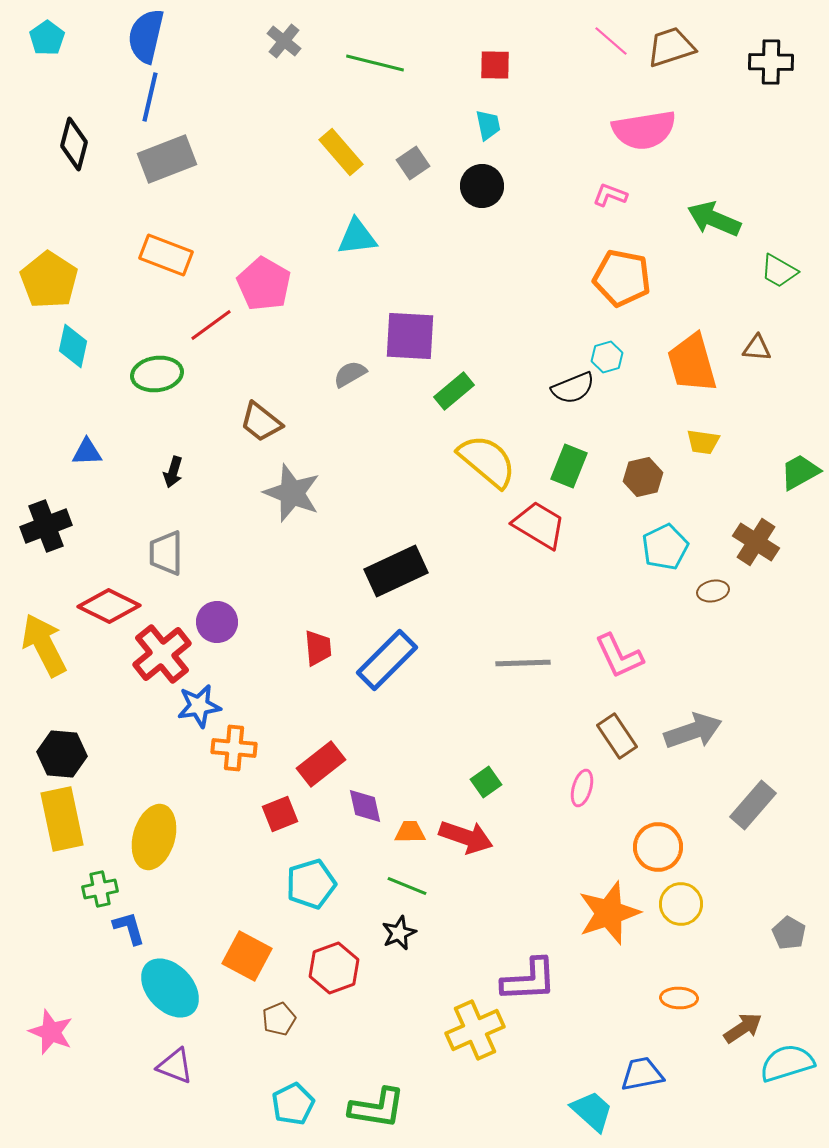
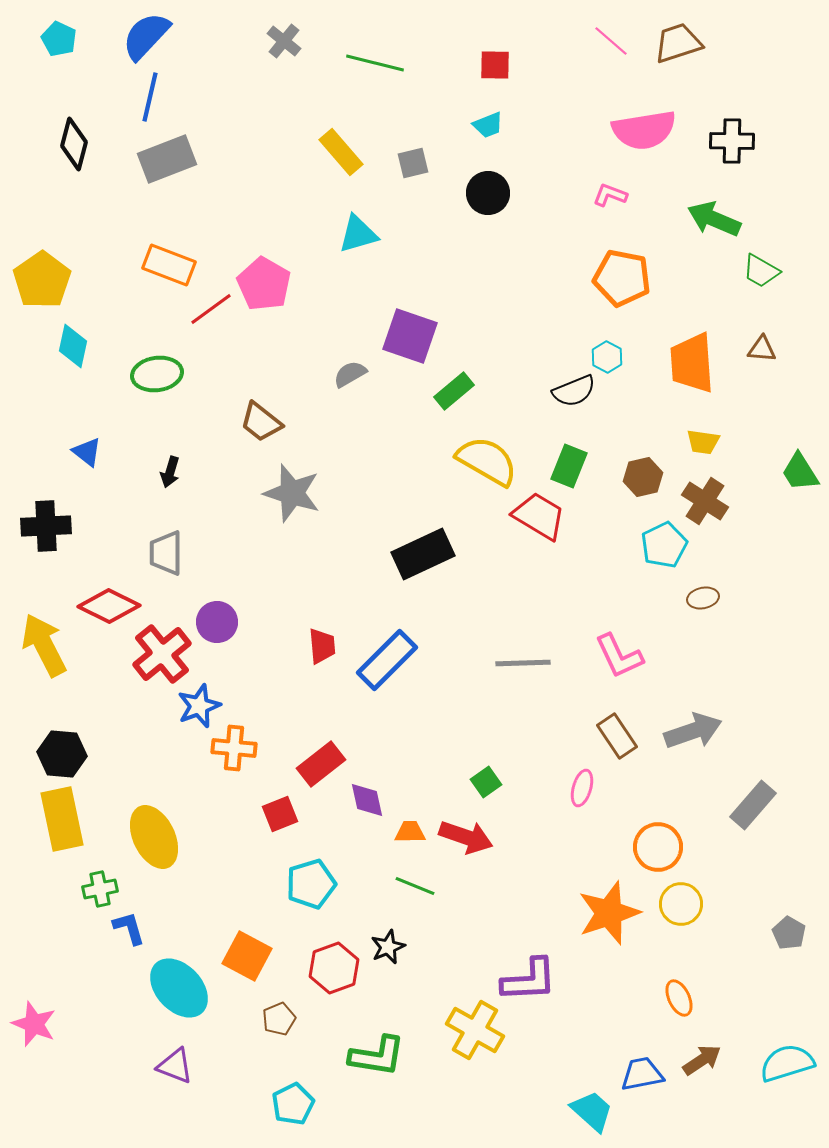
blue semicircle at (146, 36): rotated 30 degrees clockwise
cyan pentagon at (47, 38): moved 12 px right, 1 px down; rotated 12 degrees counterclockwise
brown trapezoid at (671, 47): moved 7 px right, 4 px up
black cross at (771, 62): moved 39 px left, 79 px down
cyan trapezoid at (488, 125): rotated 80 degrees clockwise
gray square at (413, 163): rotated 20 degrees clockwise
black circle at (482, 186): moved 6 px right, 7 px down
cyan triangle at (357, 237): moved 1 px right, 3 px up; rotated 9 degrees counterclockwise
orange rectangle at (166, 255): moved 3 px right, 10 px down
green trapezoid at (779, 271): moved 18 px left
yellow pentagon at (49, 280): moved 7 px left; rotated 4 degrees clockwise
red line at (211, 325): moved 16 px up
purple square at (410, 336): rotated 16 degrees clockwise
brown triangle at (757, 348): moved 5 px right, 1 px down
cyan hexagon at (607, 357): rotated 16 degrees counterclockwise
orange trapezoid at (692, 363): rotated 12 degrees clockwise
black semicircle at (573, 388): moved 1 px right, 3 px down
blue triangle at (87, 452): rotated 40 degrees clockwise
yellow semicircle at (487, 461): rotated 10 degrees counterclockwise
black arrow at (173, 472): moved 3 px left
green trapezoid at (800, 472): rotated 93 degrees counterclockwise
gray star at (292, 493): rotated 4 degrees counterclockwise
red trapezoid at (539, 525): moved 9 px up
black cross at (46, 526): rotated 18 degrees clockwise
brown cross at (756, 542): moved 51 px left, 41 px up
cyan pentagon at (665, 547): moved 1 px left, 2 px up
black rectangle at (396, 571): moved 27 px right, 17 px up
brown ellipse at (713, 591): moved 10 px left, 7 px down
red trapezoid at (318, 648): moved 4 px right, 2 px up
blue star at (199, 706): rotated 12 degrees counterclockwise
purple diamond at (365, 806): moved 2 px right, 6 px up
yellow ellipse at (154, 837): rotated 42 degrees counterclockwise
green line at (407, 886): moved 8 px right
black star at (399, 933): moved 11 px left, 14 px down
cyan ellipse at (170, 988): moved 9 px right
orange ellipse at (679, 998): rotated 63 degrees clockwise
brown arrow at (743, 1028): moved 41 px left, 32 px down
yellow cross at (475, 1030): rotated 36 degrees counterclockwise
pink star at (51, 1032): moved 17 px left, 8 px up
green L-shape at (377, 1108): moved 52 px up
